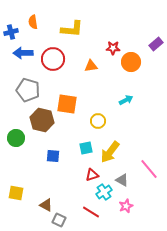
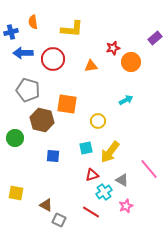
purple rectangle: moved 1 px left, 6 px up
red star: rotated 16 degrees counterclockwise
green circle: moved 1 px left
